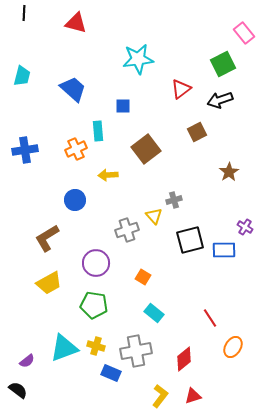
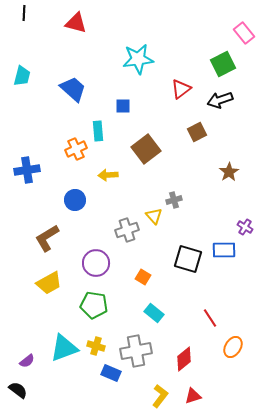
blue cross at (25, 150): moved 2 px right, 20 px down
black square at (190, 240): moved 2 px left, 19 px down; rotated 32 degrees clockwise
